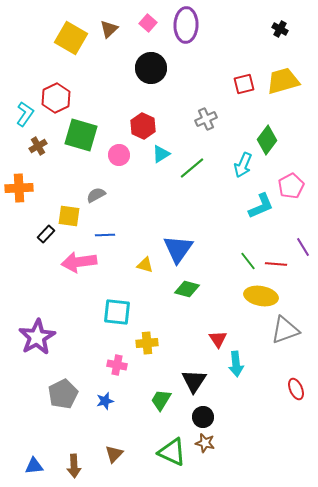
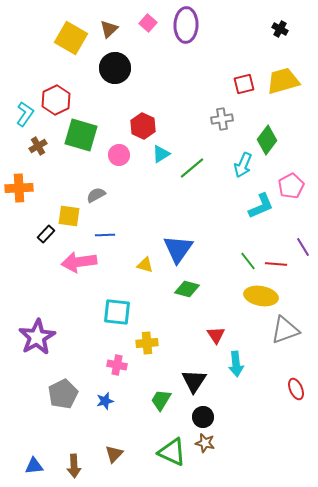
black circle at (151, 68): moved 36 px left
red hexagon at (56, 98): moved 2 px down
gray cross at (206, 119): moved 16 px right; rotated 15 degrees clockwise
red triangle at (218, 339): moved 2 px left, 4 px up
